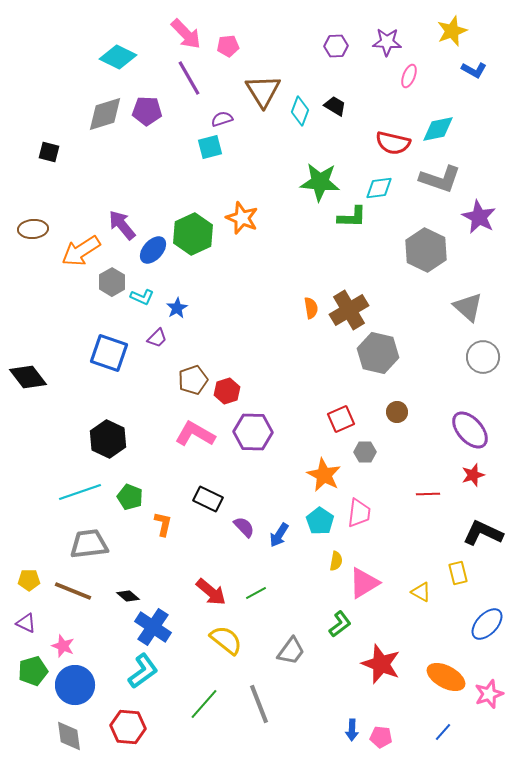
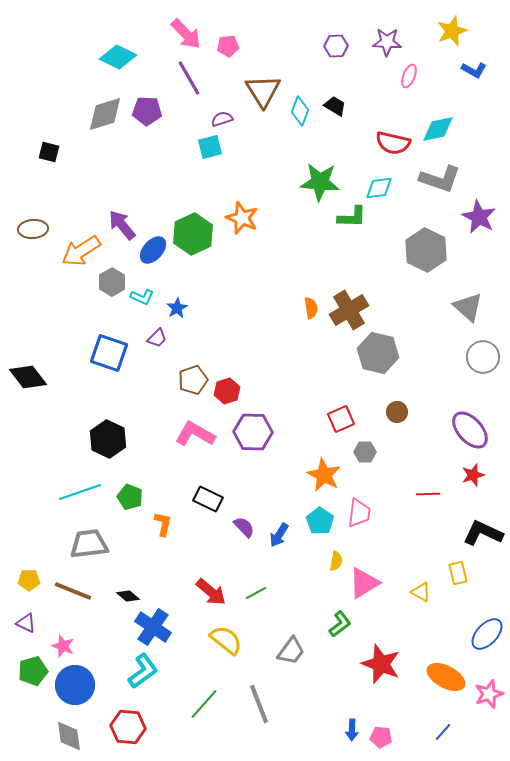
blue ellipse at (487, 624): moved 10 px down
